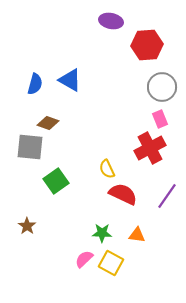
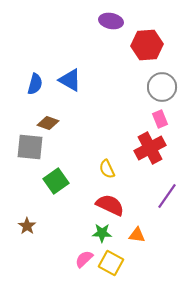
red semicircle: moved 13 px left, 11 px down
